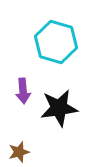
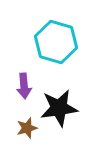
purple arrow: moved 1 px right, 5 px up
brown star: moved 8 px right, 24 px up
